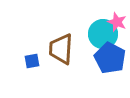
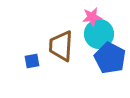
pink star: moved 25 px left, 5 px up; rotated 30 degrees counterclockwise
cyan circle: moved 4 px left
brown trapezoid: moved 3 px up
